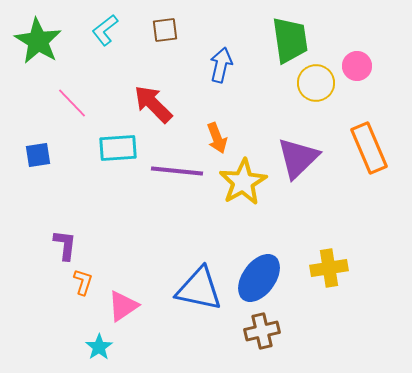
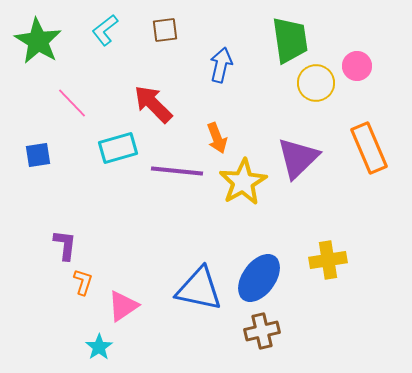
cyan rectangle: rotated 12 degrees counterclockwise
yellow cross: moved 1 px left, 8 px up
